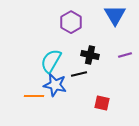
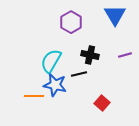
red square: rotated 28 degrees clockwise
